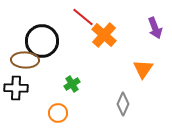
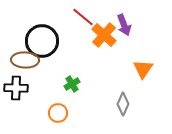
purple arrow: moved 31 px left, 3 px up
